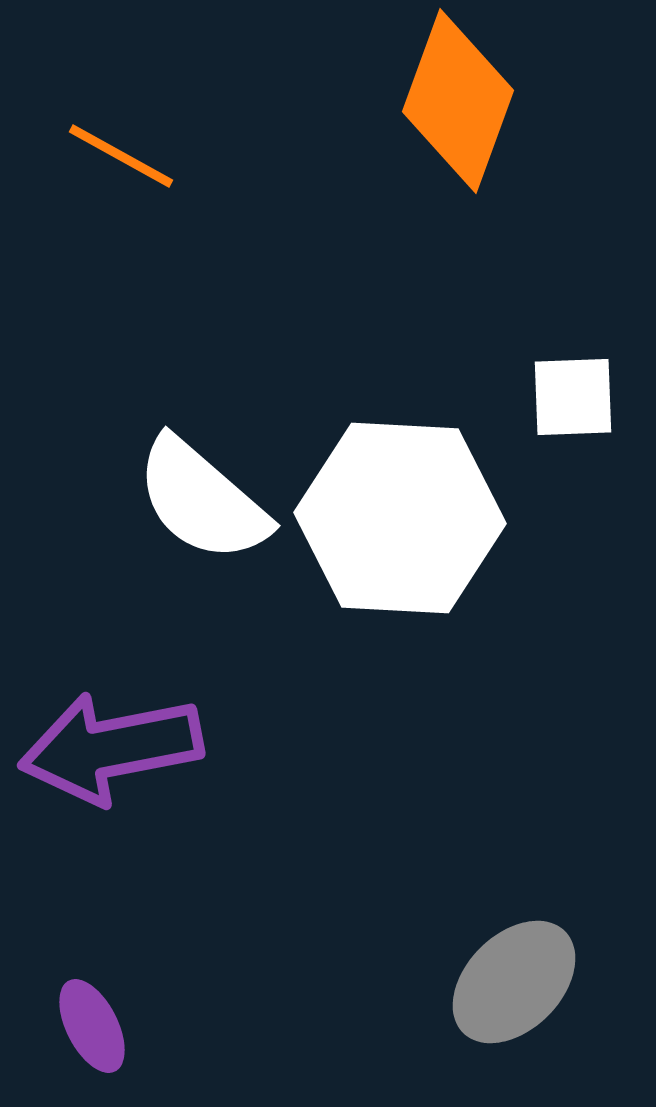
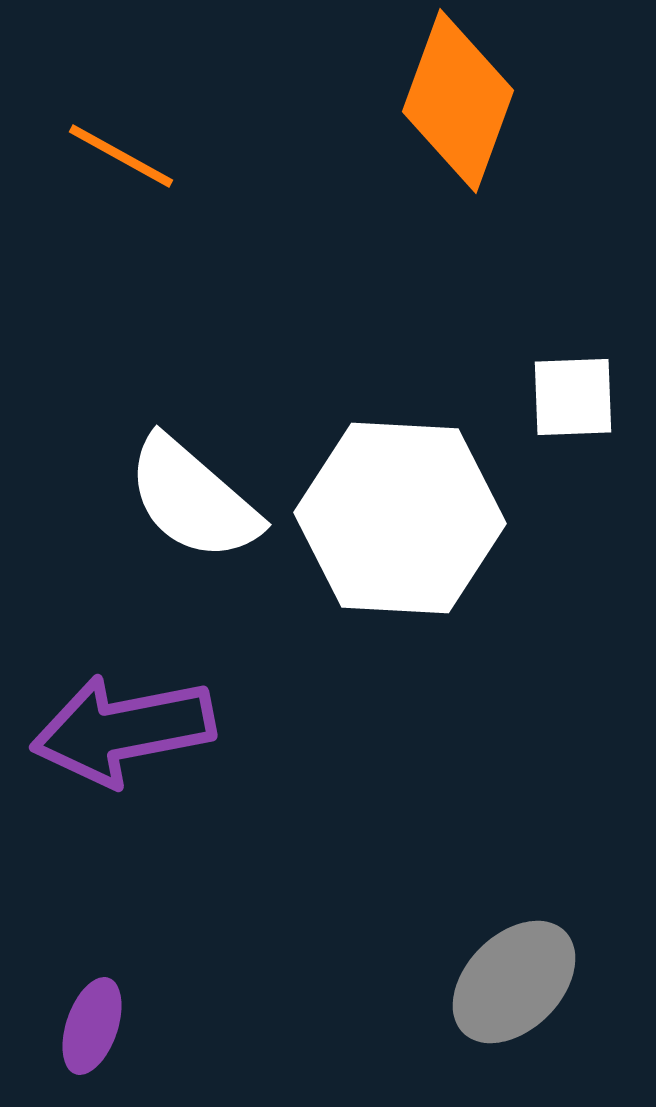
white semicircle: moved 9 px left, 1 px up
purple arrow: moved 12 px right, 18 px up
purple ellipse: rotated 46 degrees clockwise
